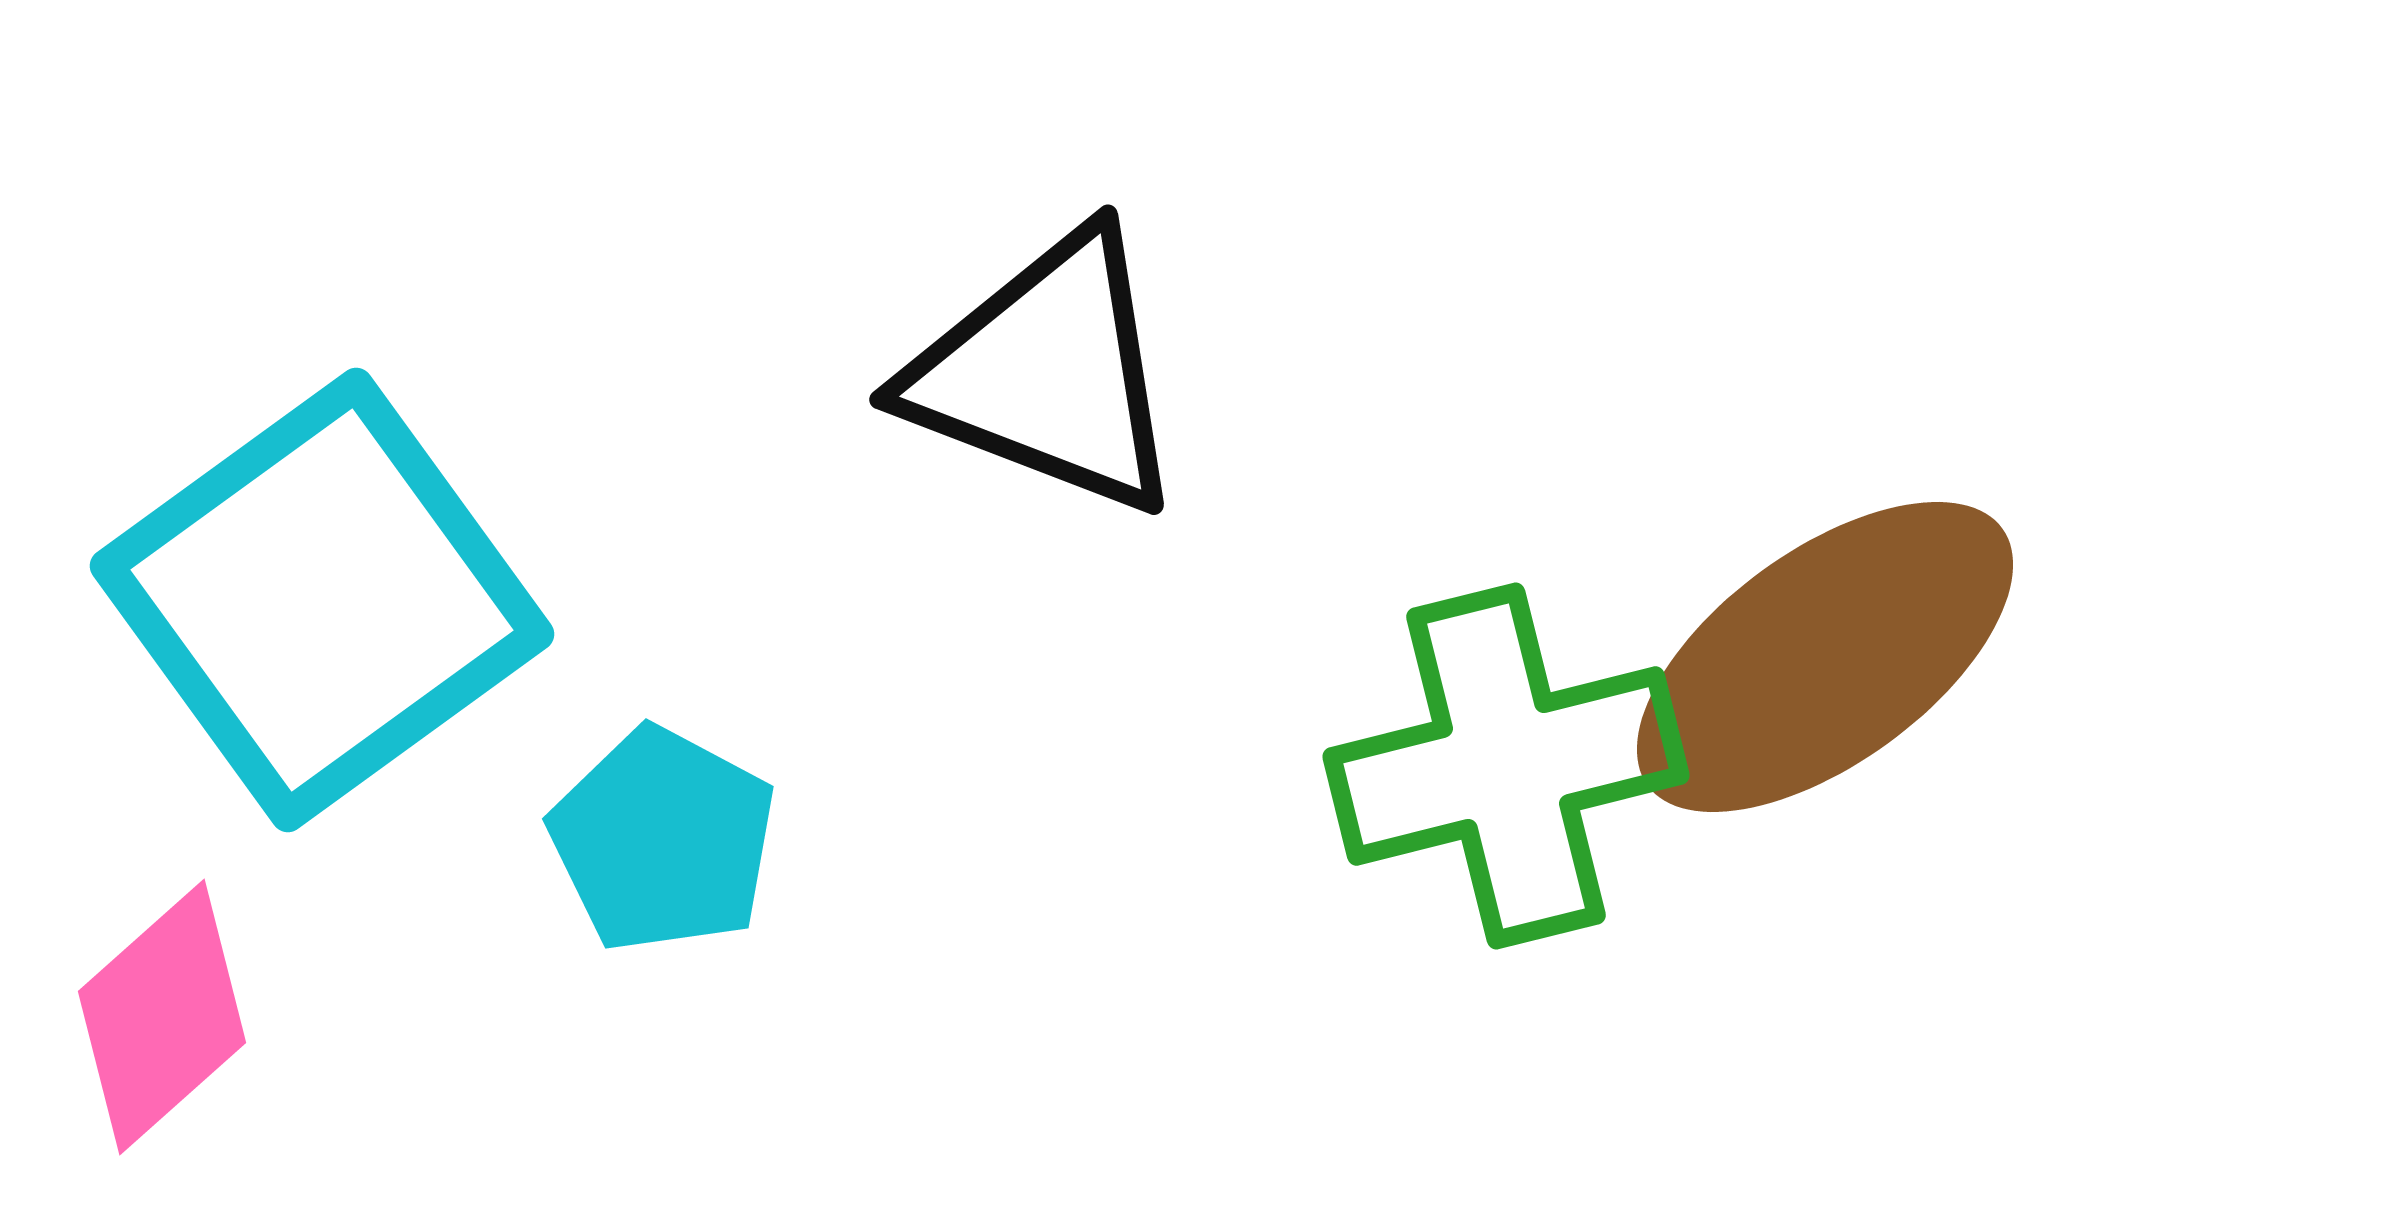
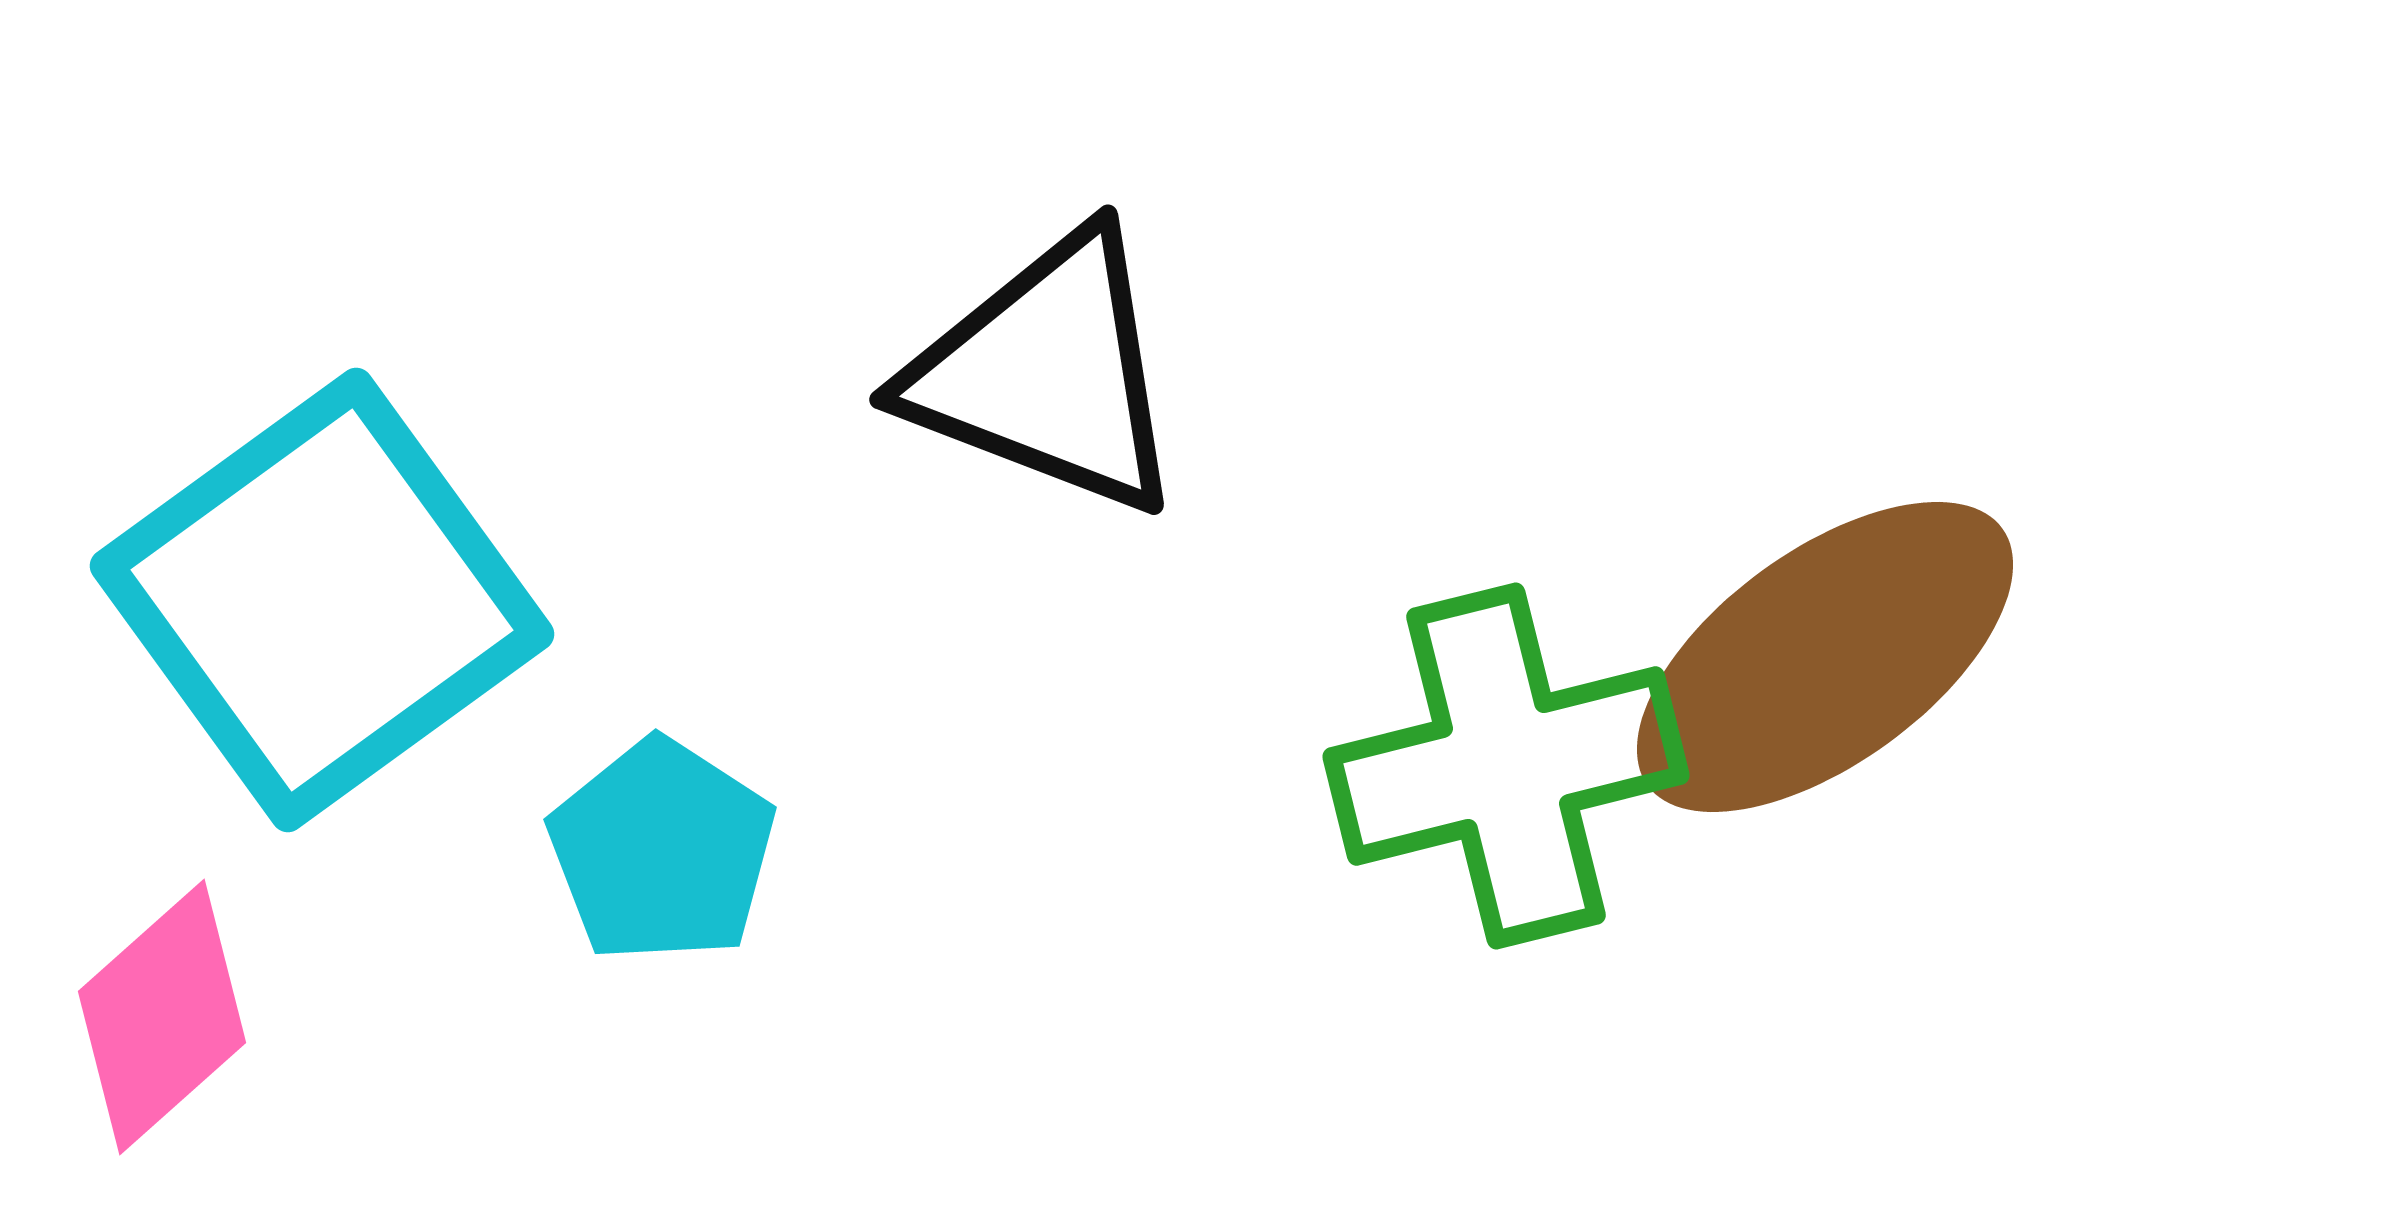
cyan pentagon: moved 1 px left, 11 px down; rotated 5 degrees clockwise
